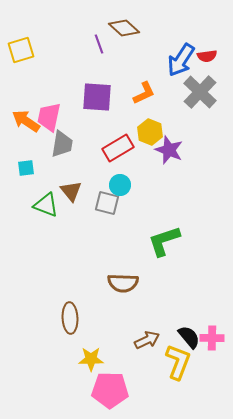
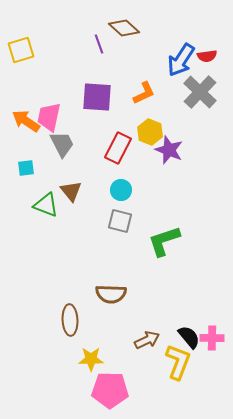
gray trapezoid: rotated 36 degrees counterclockwise
red rectangle: rotated 32 degrees counterclockwise
cyan circle: moved 1 px right, 5 px down
gray square: moved 13 px right, 18 px down
brown semicircle: moved 12 px left, 11 px down
brown ellipse: moved 2 px down
